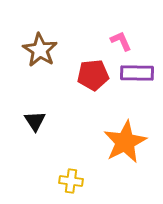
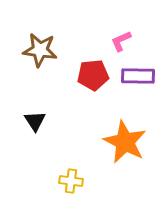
pink L-shape: rotated 90 degrees counterclockwise
brown star: rotated 24 degrees counterclockwise
purple rectangle: moved 1 px right, 3 px down
orange star: rotated 18 degrees counterclockwise
